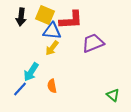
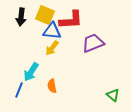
blue line: moved 1 px left, 1 px down; rotated 21 degrees counterclockwise
